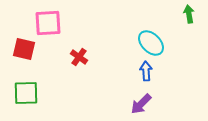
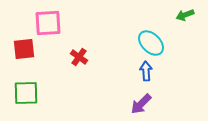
green arrow: moved 4 px left, 1 px down; rotated 102 degrees counterclockwise
red square: rotated 20 degrees counterclockwise
